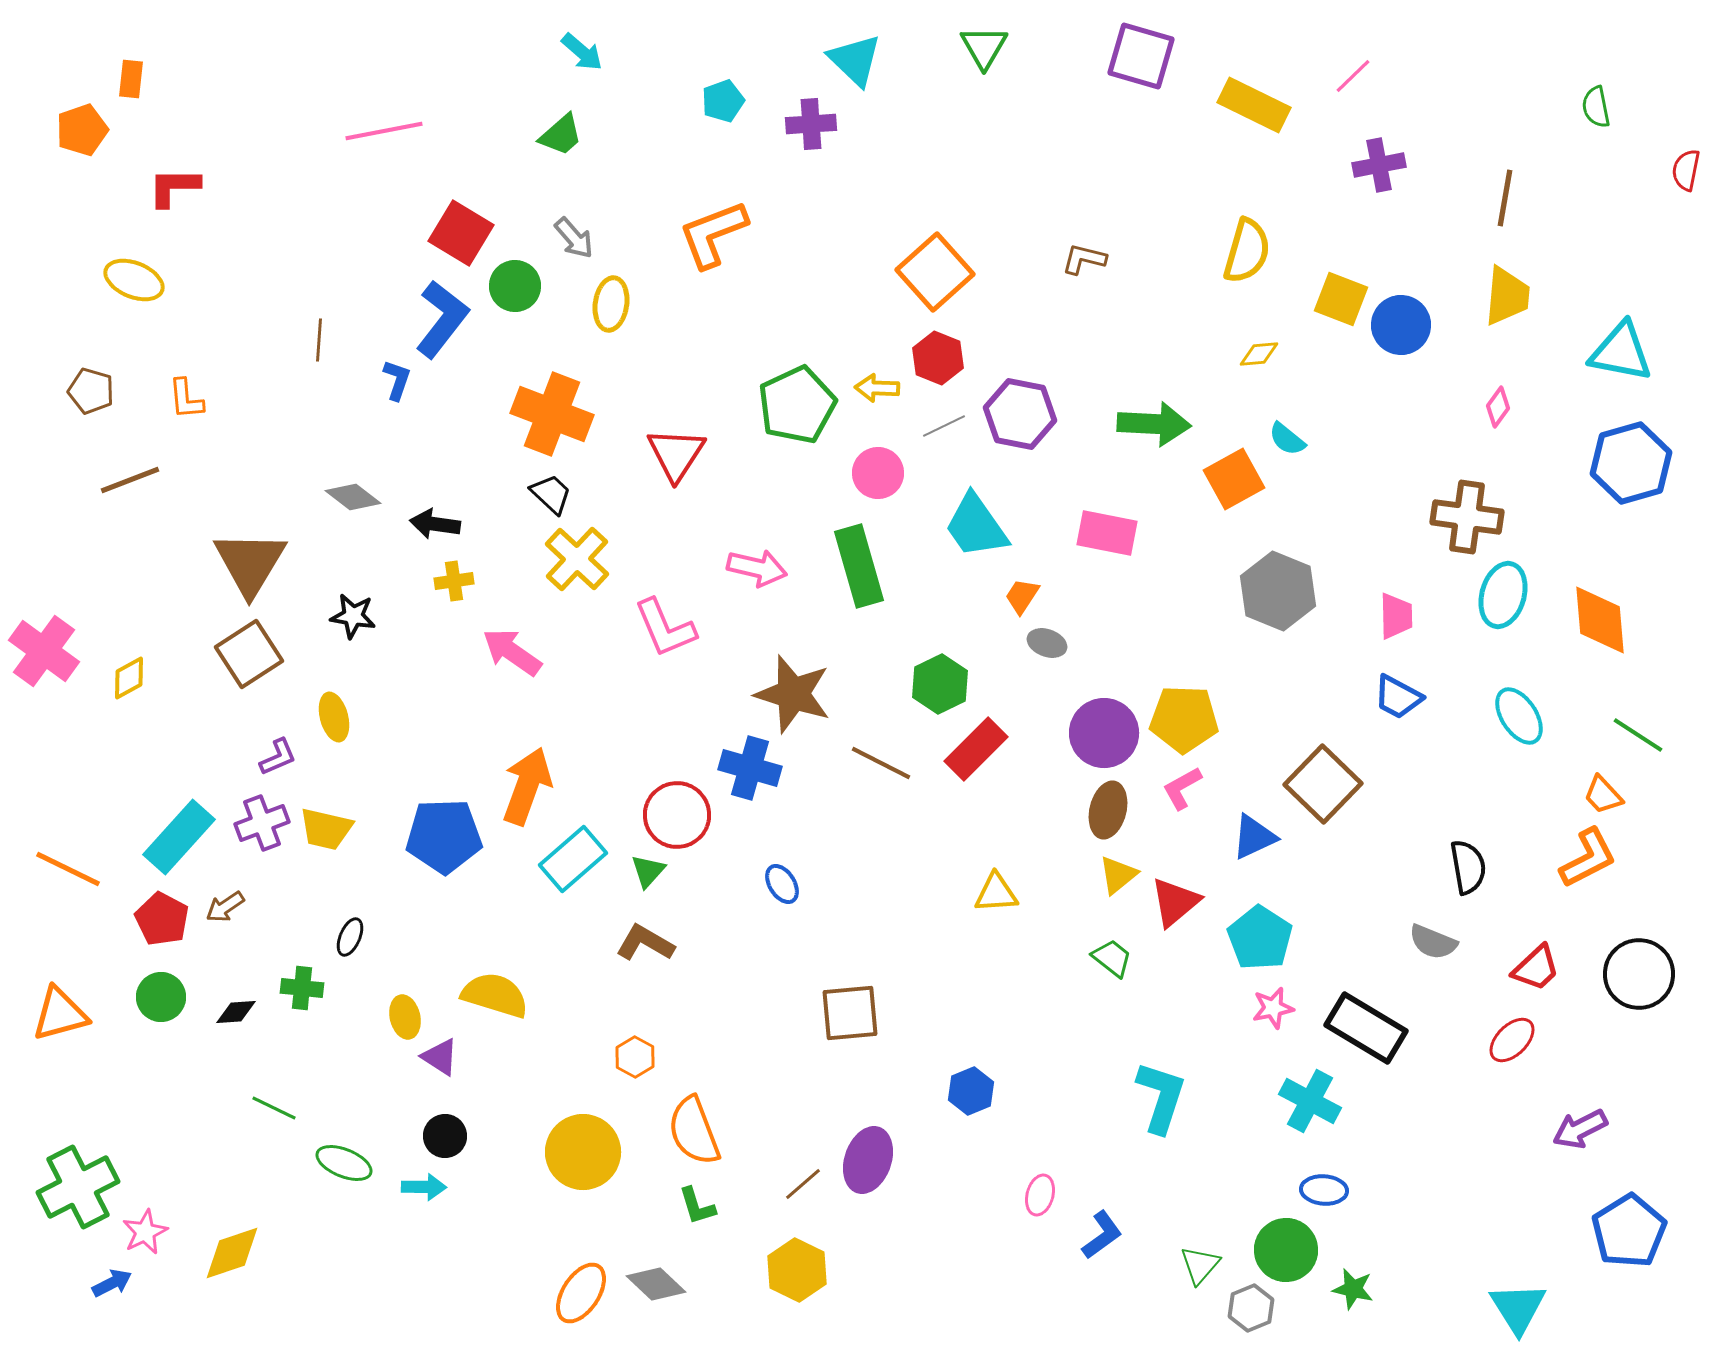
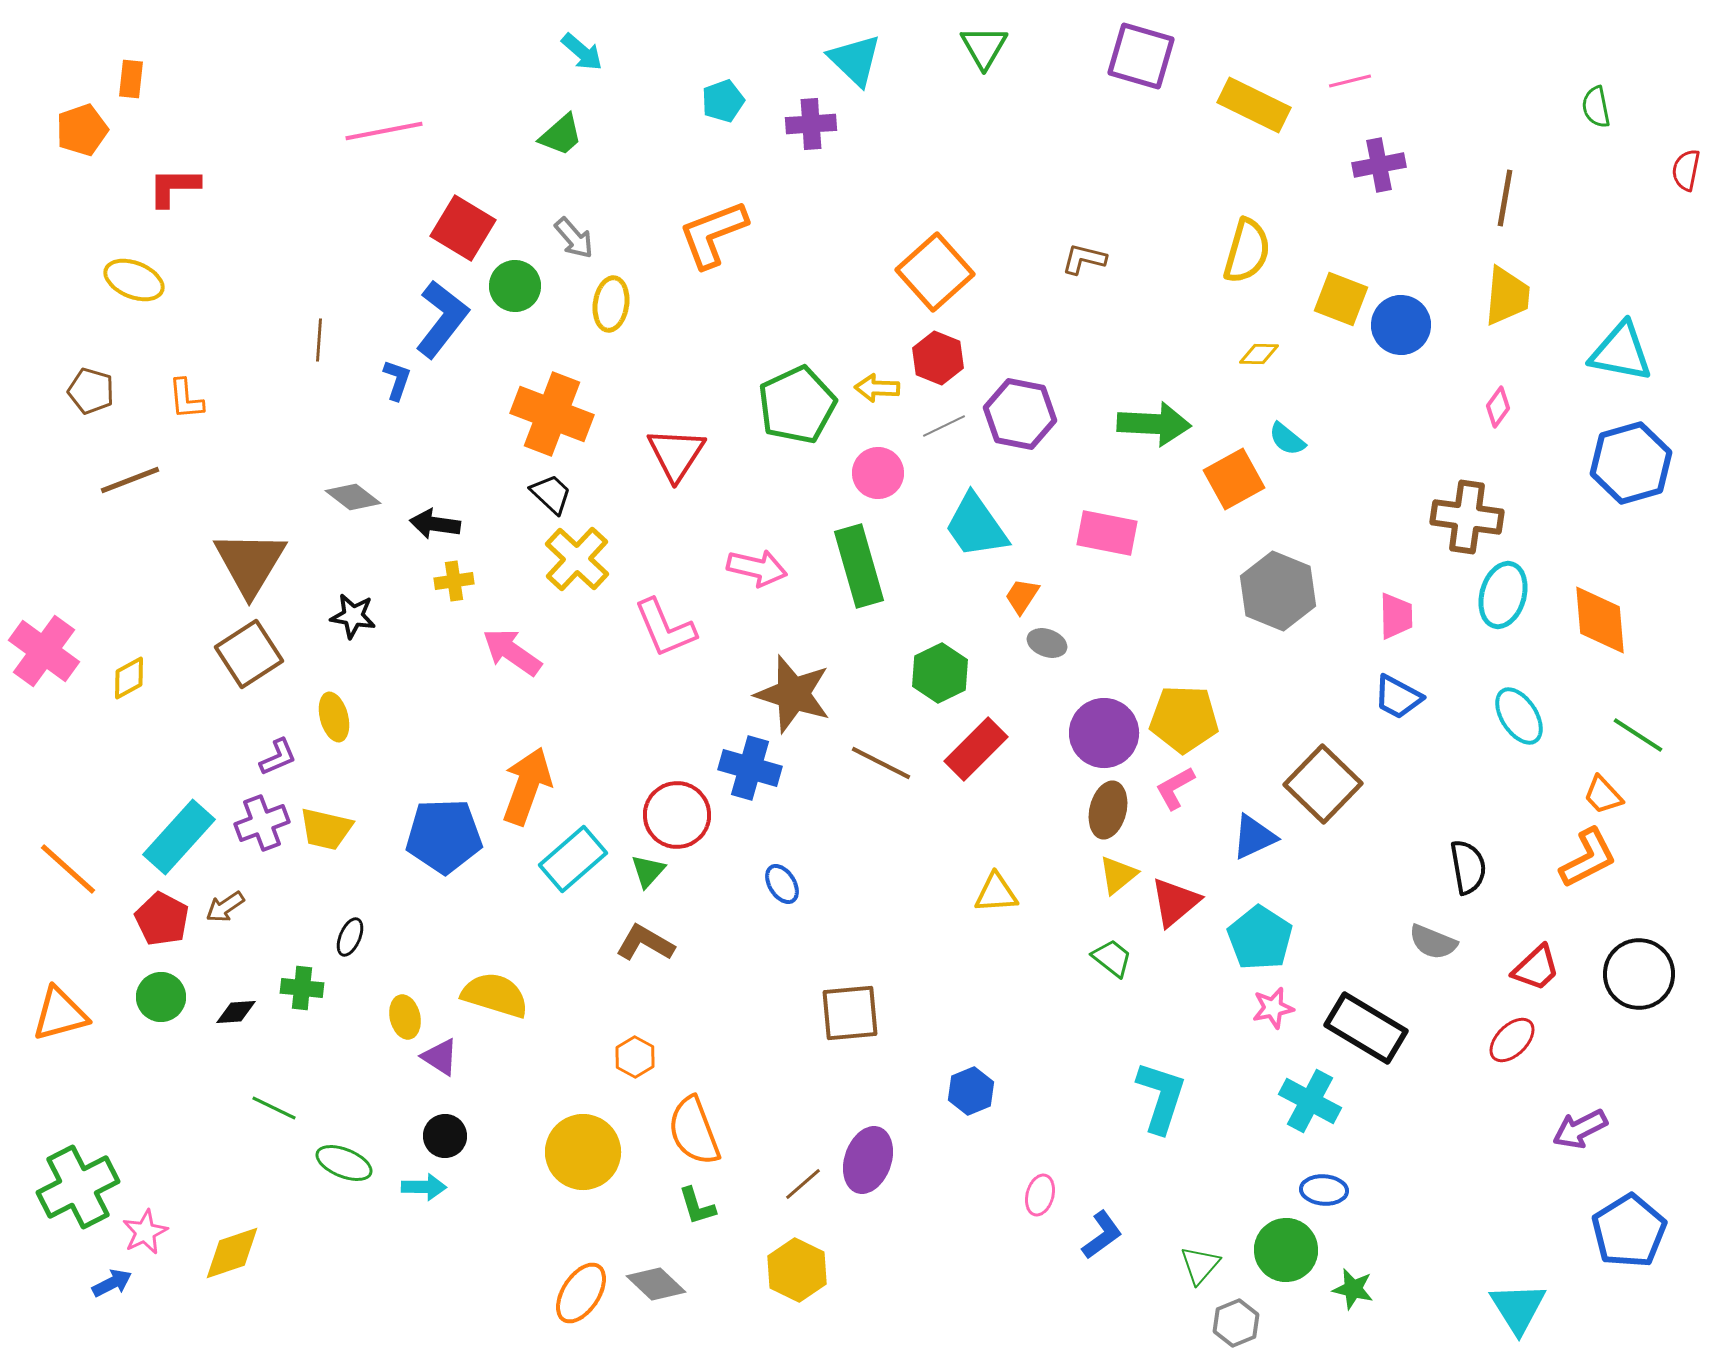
pink line at (1353, 76): moved 3 px left, 5 px down; rotated 30 degrees clockwise
red square at (461, 233): moved 2 px right, 5 px up
yellow diamond at (1259, 354): rotated 6 degrees clockwise
green hexagon at (940, 684): moved 11 px up
pink L-shape at (1182, 788): moved 7 px left
orange line at (68, 869): rotated 16 degrees clockwise
gray hexagon at (1251, 1308): moved 15 px left, 15 px down
